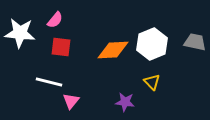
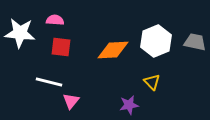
pink semicircle: rotated 126 degrees counterclockwise
white hexagon: moved 4 px right, 3 px up
purple star: moved 4 px right, 3 px down; rotated 18 degrees counterclockwise
